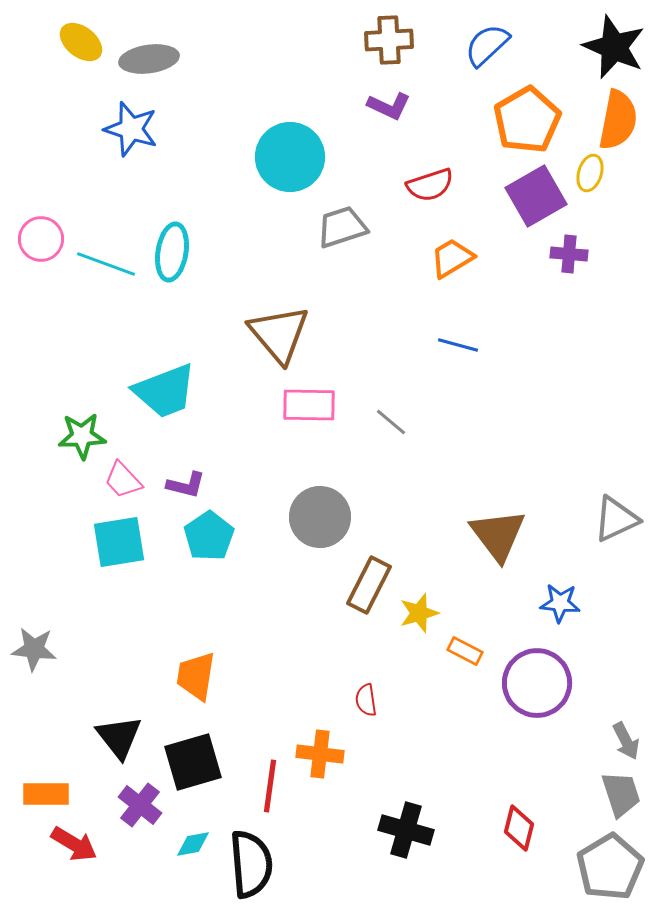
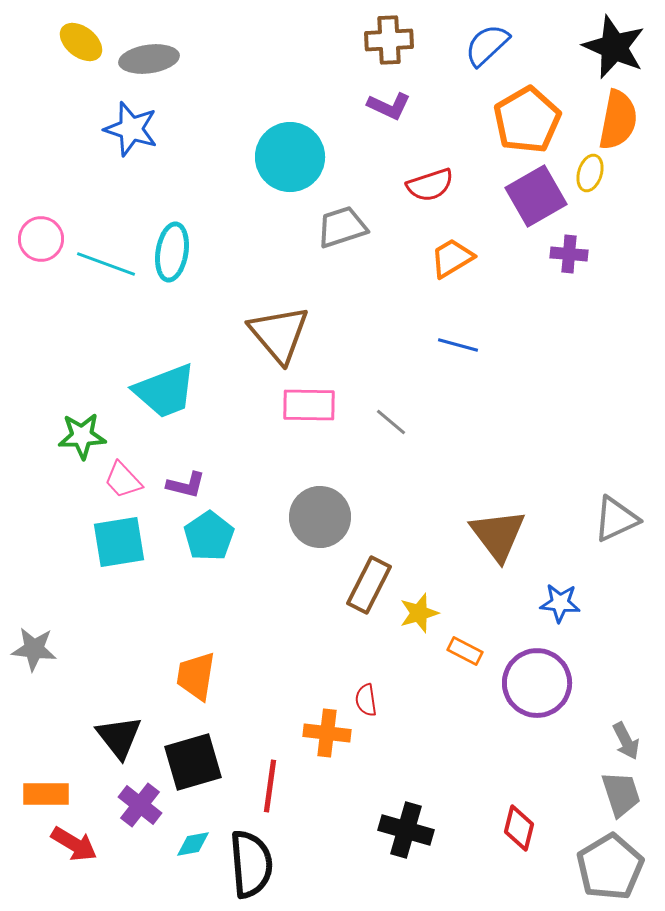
orange cross at (320, 754): moved 7 px right, 21 px up
